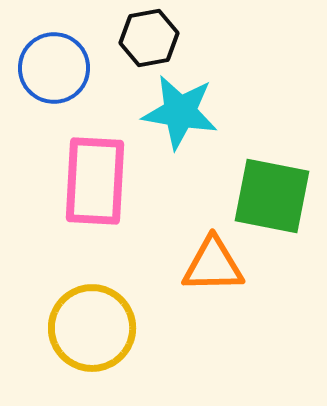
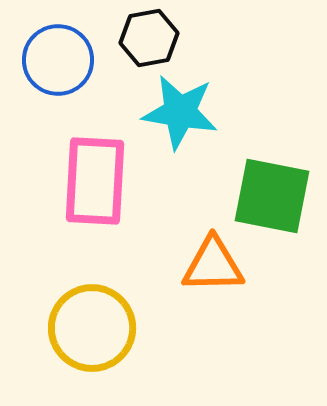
blue circle: moved 4 px right, 8 px up
